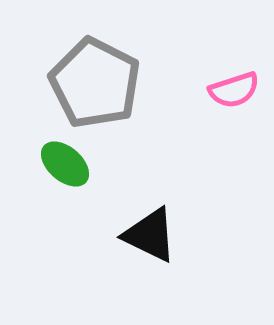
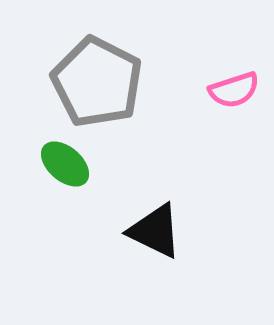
gray pentagon: moved 2 px right, 1 px up
black triangle: moved 5 px right, 4 px up
